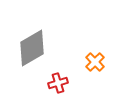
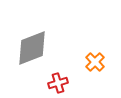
gray diamond: rotated 9 degrees clockwise
